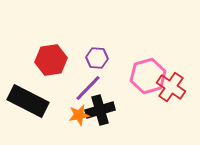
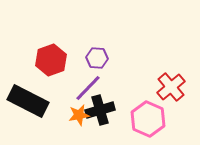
red hexagon: rotated 12 degrees counterclockwise
pink hexagon: moved 43 px down; rotated 20 degrees counterclockwise
red cross: rotated 16 degrees clockwise
